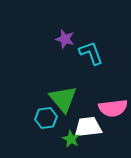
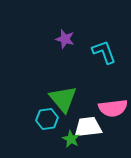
cyan L-shape: moved 13 px right, 1 px up
cyan hexagon: moved 1 px right, 1 px down
